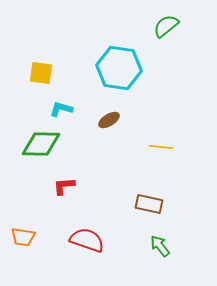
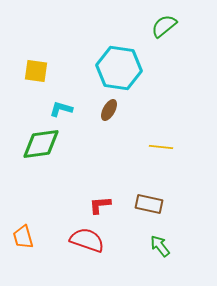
green semicircle: moved 2 px left
yellow square: moved 5 px left, 2 px up
brown ellipse: moved 10 px up; rotated 30 degrees counterclockwise
green diamond: rotated 9 degrees counterclockwise
red L-shape: moved 36 px right, 19 px down
orange trapezoid: rotated 65 degrees clockwise
